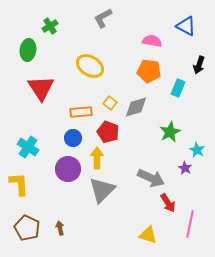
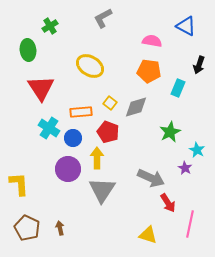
green ellipse: rotated 15 degrees counterclockwise
cyan cross: moved 21 px right, 19 px up
gray triangle: rotated 12 degrees counterclockwise
